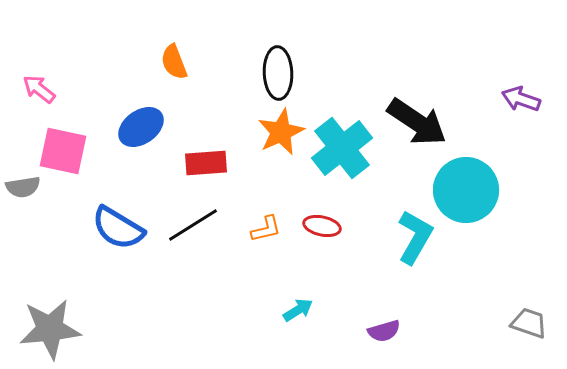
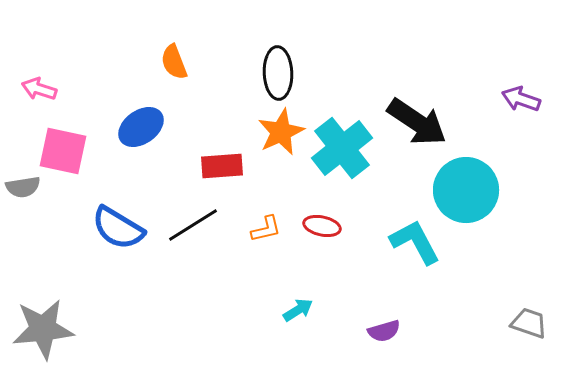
pink arrow: rotated 20 degrees counterclockwise
red rectangle: moved 16 px right, 3 px down
cyan L-shape: moved 5 px down; rotated 58 degrees counterclockwise
gray star: moved 7 px left
